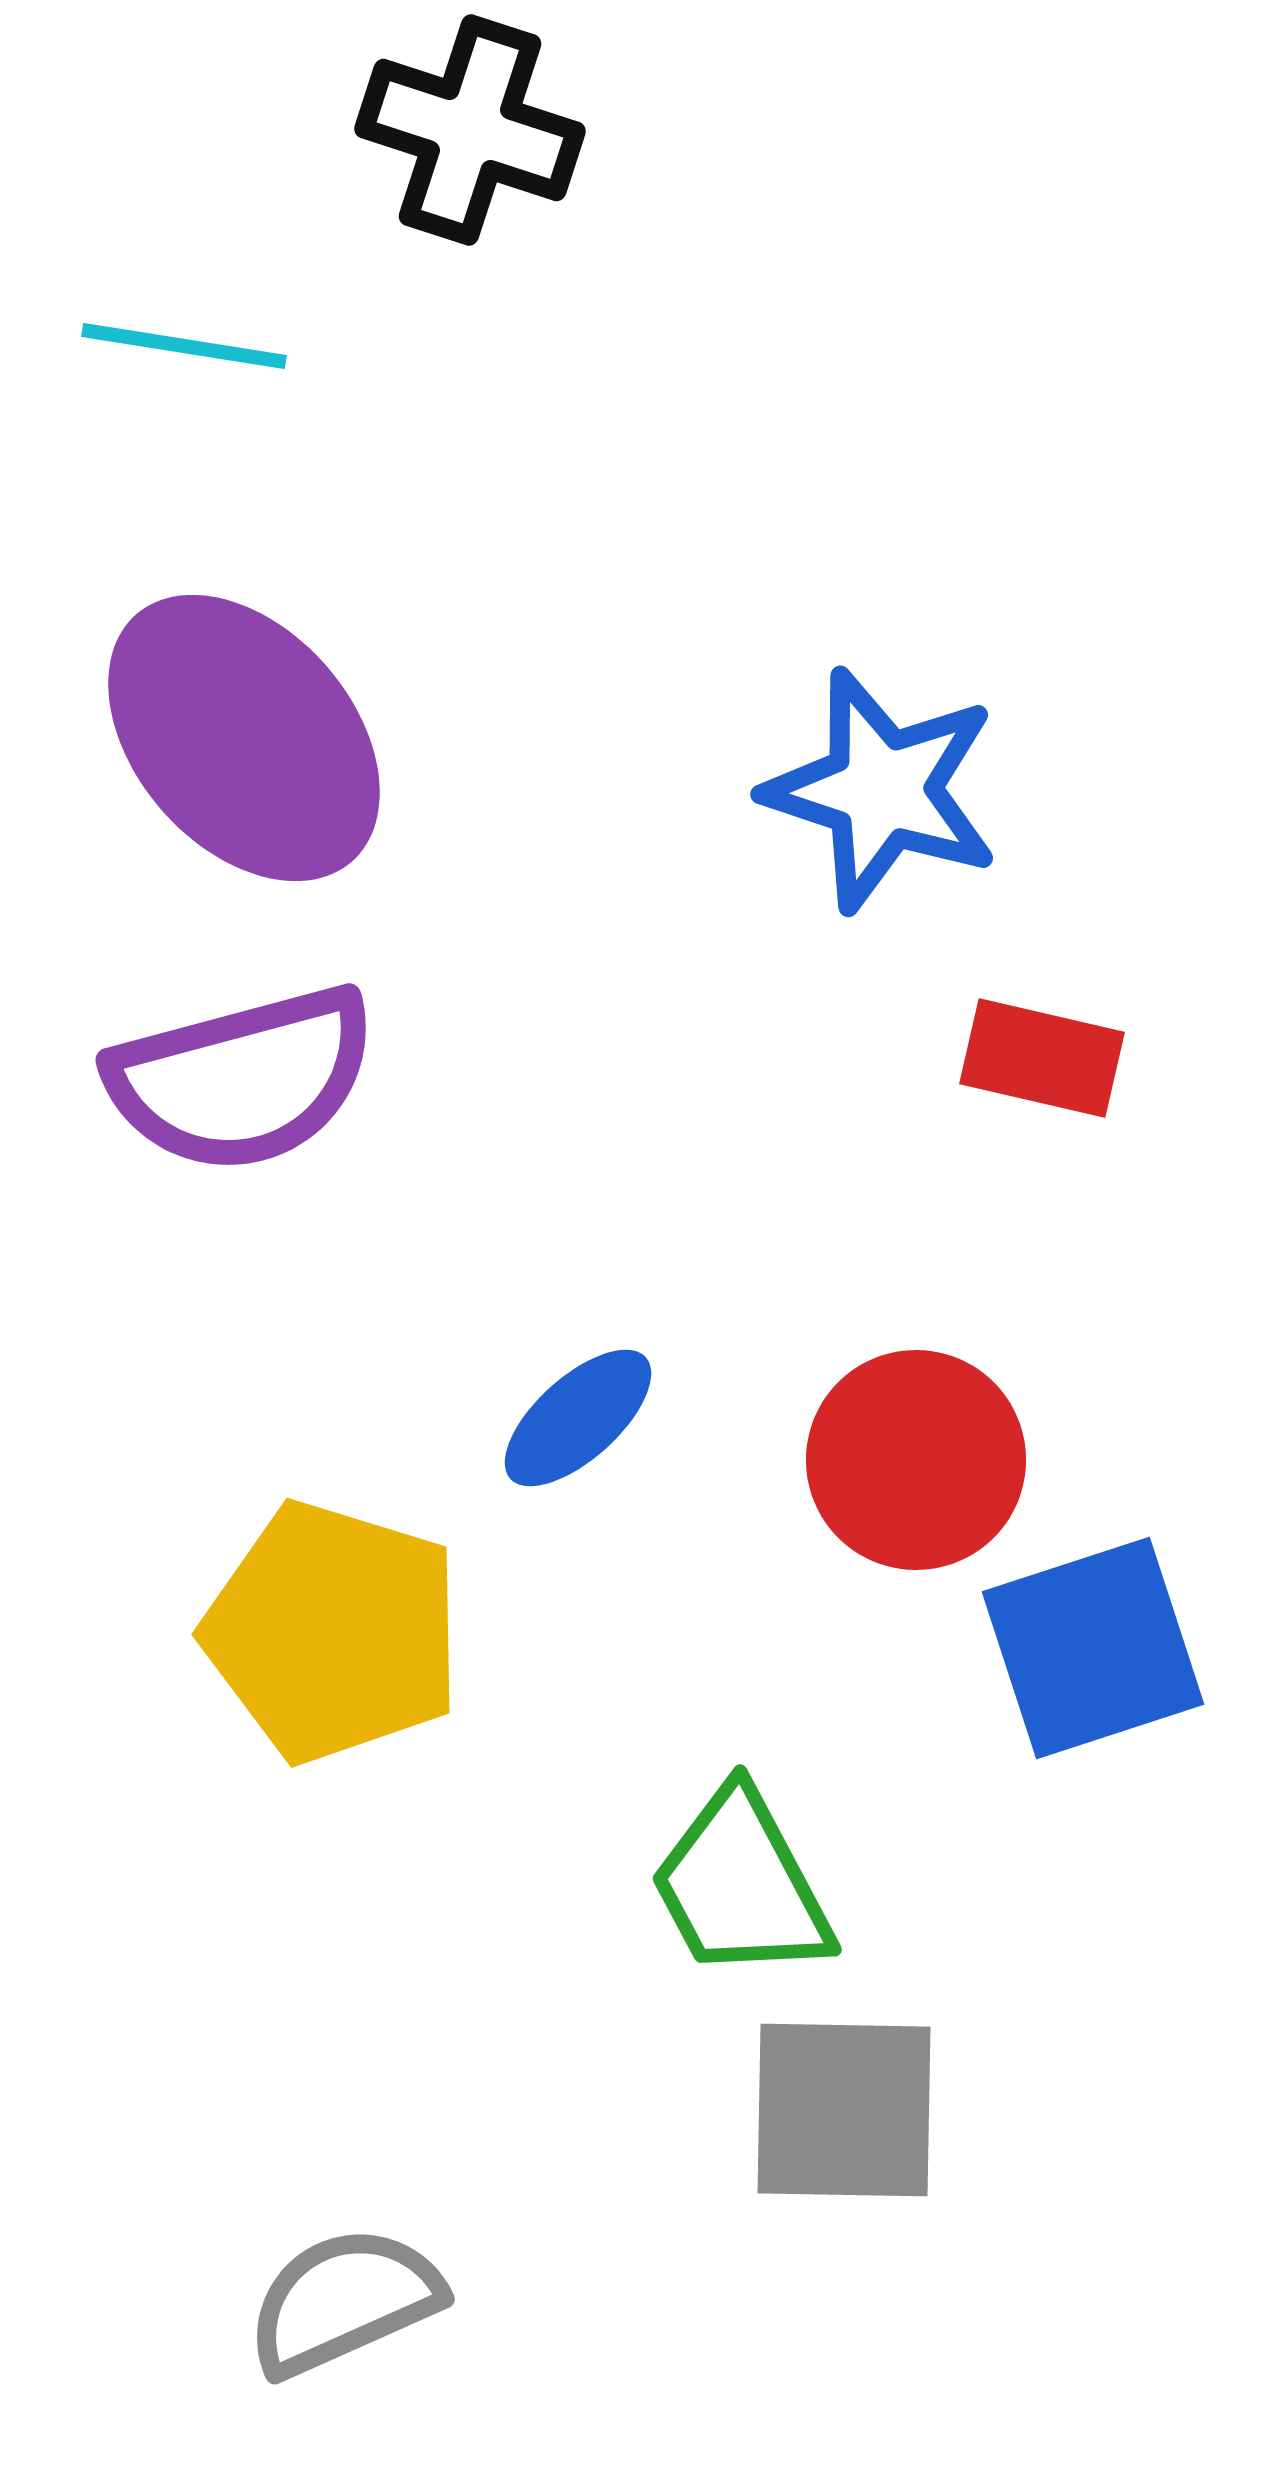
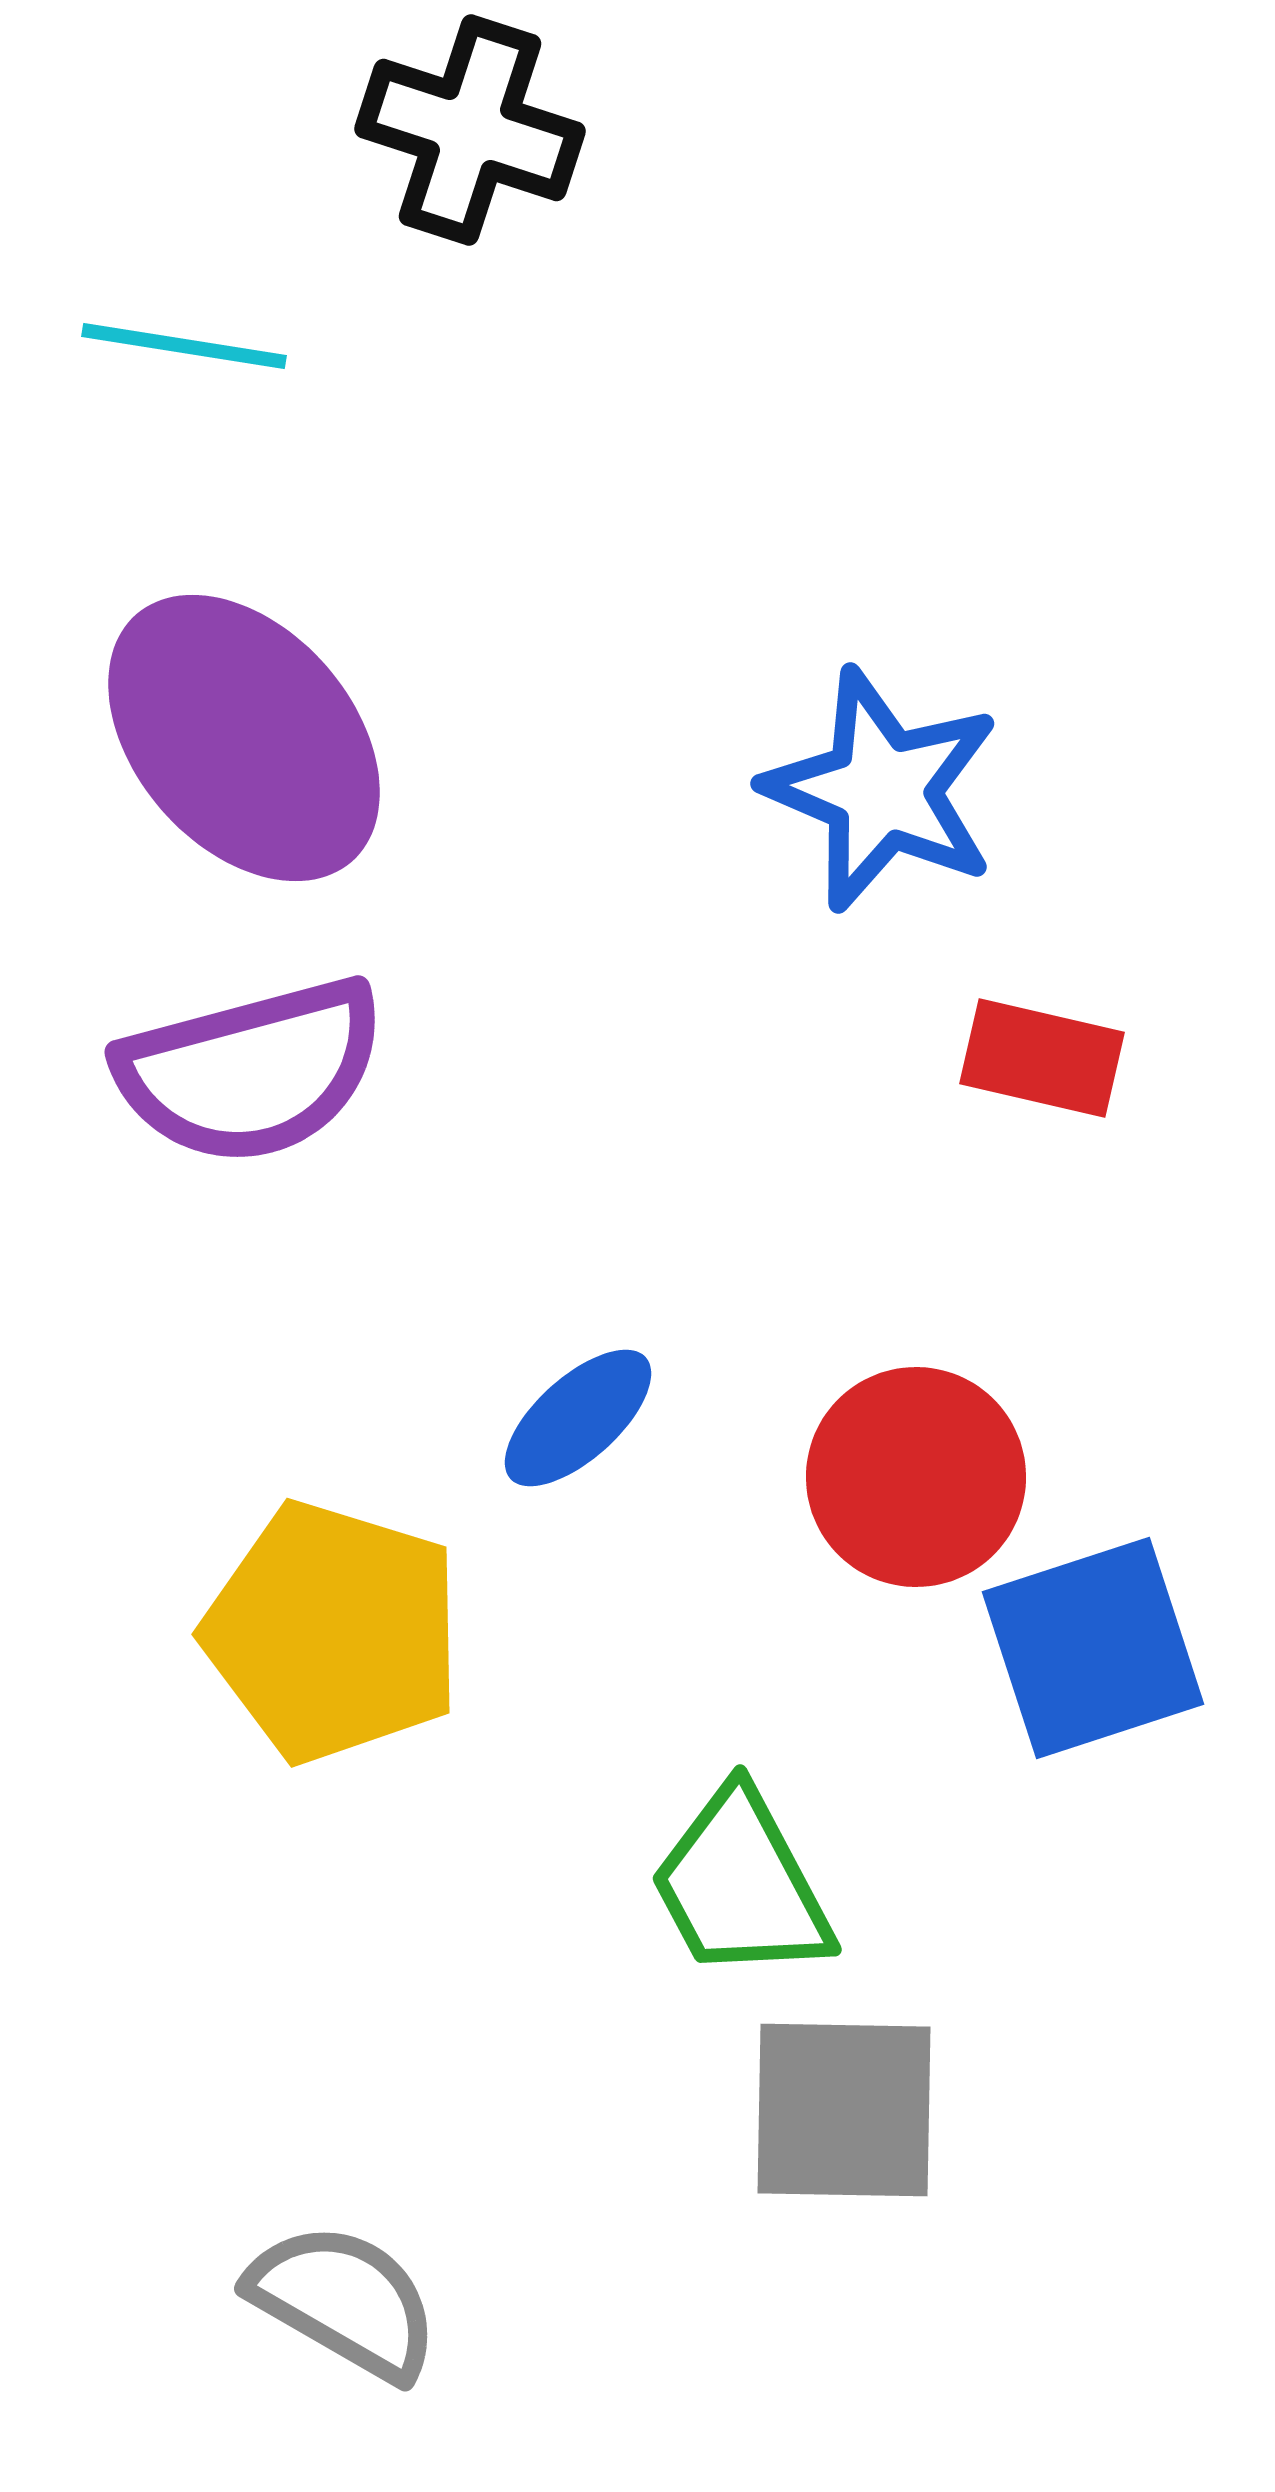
blue star: rotated 5 degrees clockwise
purple semicircle: moved 9 px right, 8 px up
red circle: moved 17 px down
gray semicircle: rotated 54 degrees clockwise
